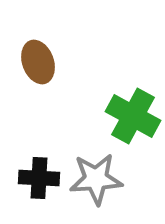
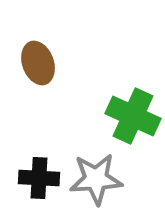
brown ellipse: moved 1 px down
green cross: rotated 4 degrees counterclockwise
